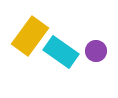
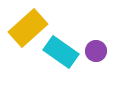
yellow rectangle: moved 2 px left, 8 px up; rotated 12 degrees clockwise
